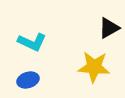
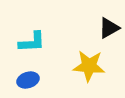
cyan L-shape: rotated 28 degrees counterclockwise
yellow star: moved 5 px left, 1 px up
